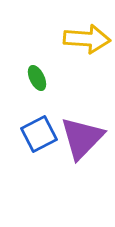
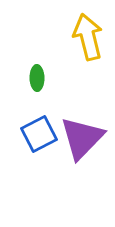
yellow arrow: moved 1 px right, 2 px up; rotated 108 degrees counterclockwise
green ellipse: rotated 25 degrees clockwise
